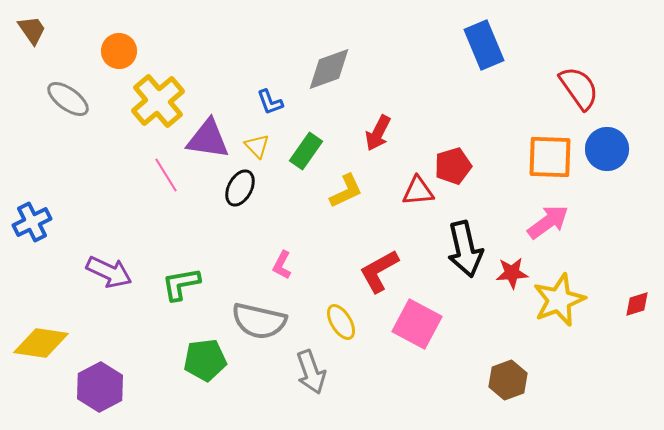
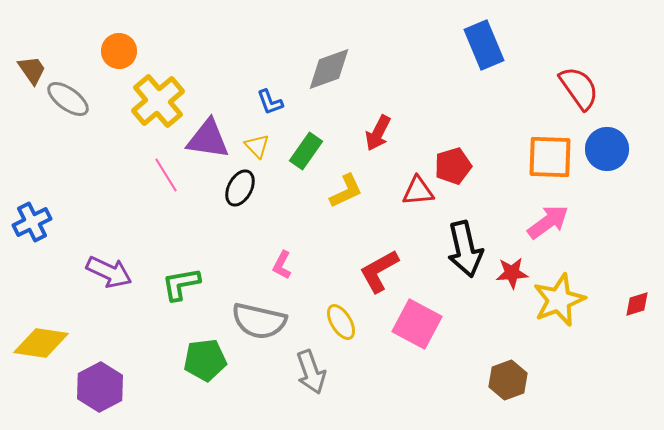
brown trapezoid: moved 40 px down
